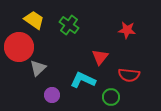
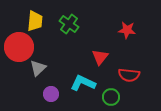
yellow trapezoid: moved 1 px right, 1 px down; rotated 60 degrees clockwise
green cross: moved 1 px up
cyan L-shape: moved 3 px down
purple circle: moved 1 px left, 1 px up
